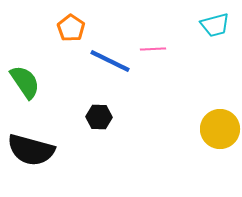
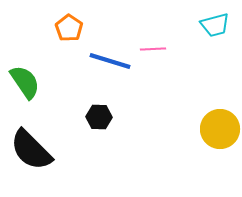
orange pentagon: moved 2 px left
blue line: rotated 9 degrees counterclockwise
black semicircle: rotated 30 degrees clockwise
